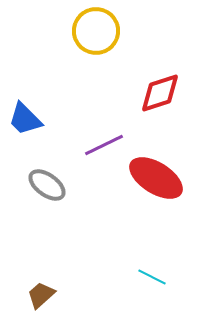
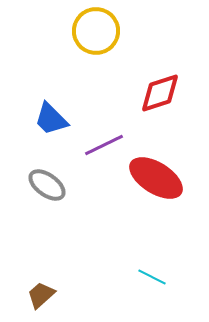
blue trapezoid: moved 26 px right
